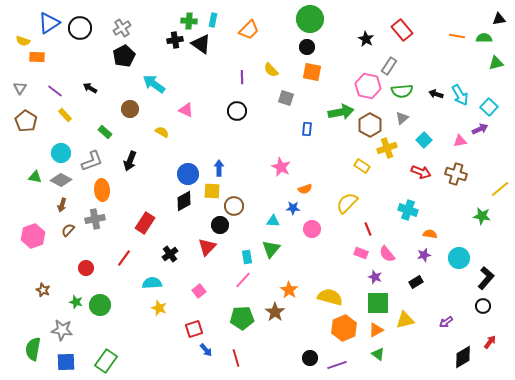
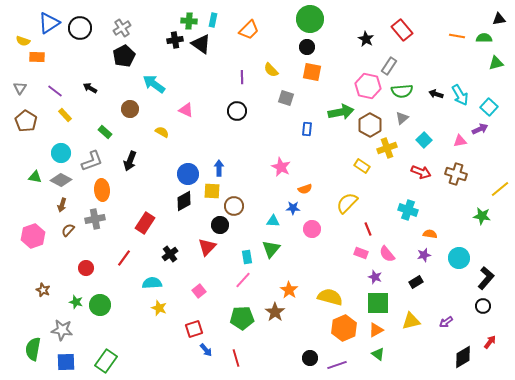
yellow triangle at (405, 320): moved 6 px right, 1 px down
